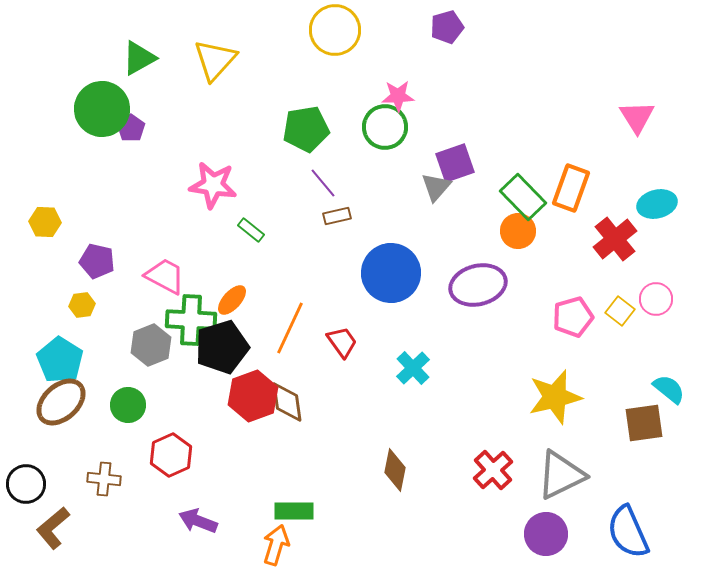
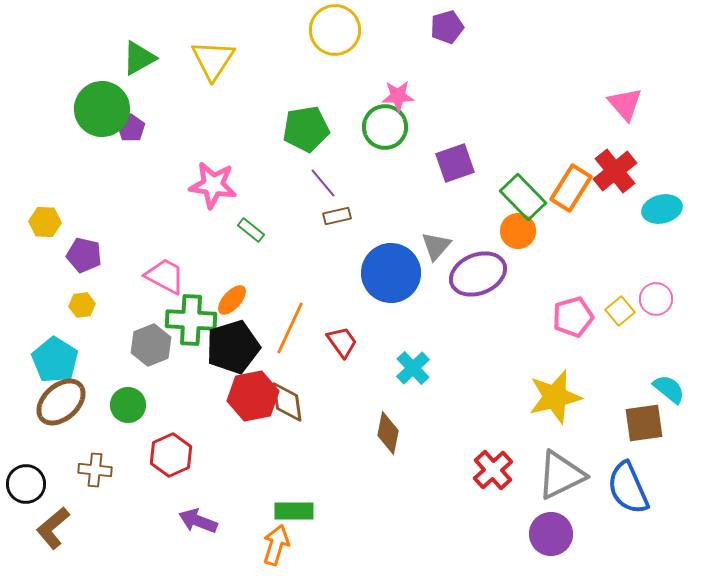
yellow triangle at (215, 60): moved 2 px left; rotated 9 degrees counterclockwise
pink triangle at (637, 117): moved 12 px left, 13 px up; rotated 9 degrees counterclockwise
gray triangle at (436, 187): moved 59 px down
orange rectangle at (571, 188): rotated 12 degrees clockwise
cyan ellipse at (657, 204): moved 5 px right, 5 px down
red cross at (615, 239): moved 68 px up
purple pentagon at (97, 261): moved 13 px left, 6 px up
purple ellipse at (478, 285): moved 11 px up; rotated 8 degrees counterclockwise
yellow square at (620, 311): rotated 12 degrees clockwise
black pentagon at (222, 347): moved 11 px right
cyan pentagon at (60, 360): moved 5 px left
red hexagon at (253, 396): rotated 9 degrees clockwise
brown diamond at (395, 470): moved 7 px left, 37 px up
brown cross at (104, 479): moved 9 px left, 9 px up
blue semicircle at (628, 532): moved 44 px up
purple circle at (546, 534): moved 5 px right
